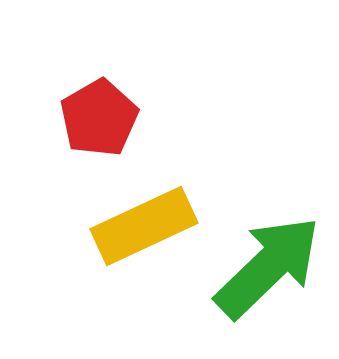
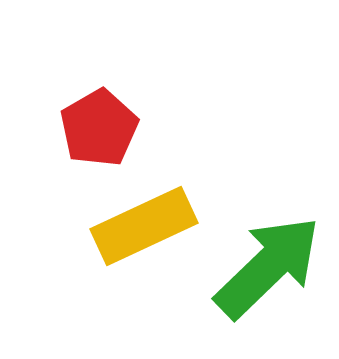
red pentagon: moved 10 px down
